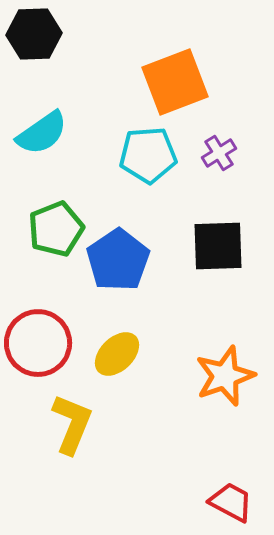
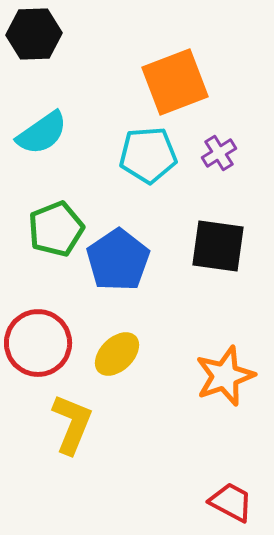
black square: rotated 10 degrees clockwise
